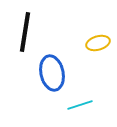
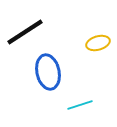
black line: rotated 48 degrees clockwise
blue ellipse: moved 4 px left, 1 px up
